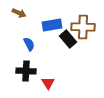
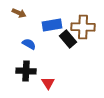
blue semicircle: rotated 32 degrees counterclockwise
